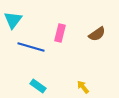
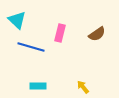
cyan triangle: moved 4 px right; rotated 24 degrees counterclockwise
cyan rectangle: rotated 35 degrees counterclockwise
